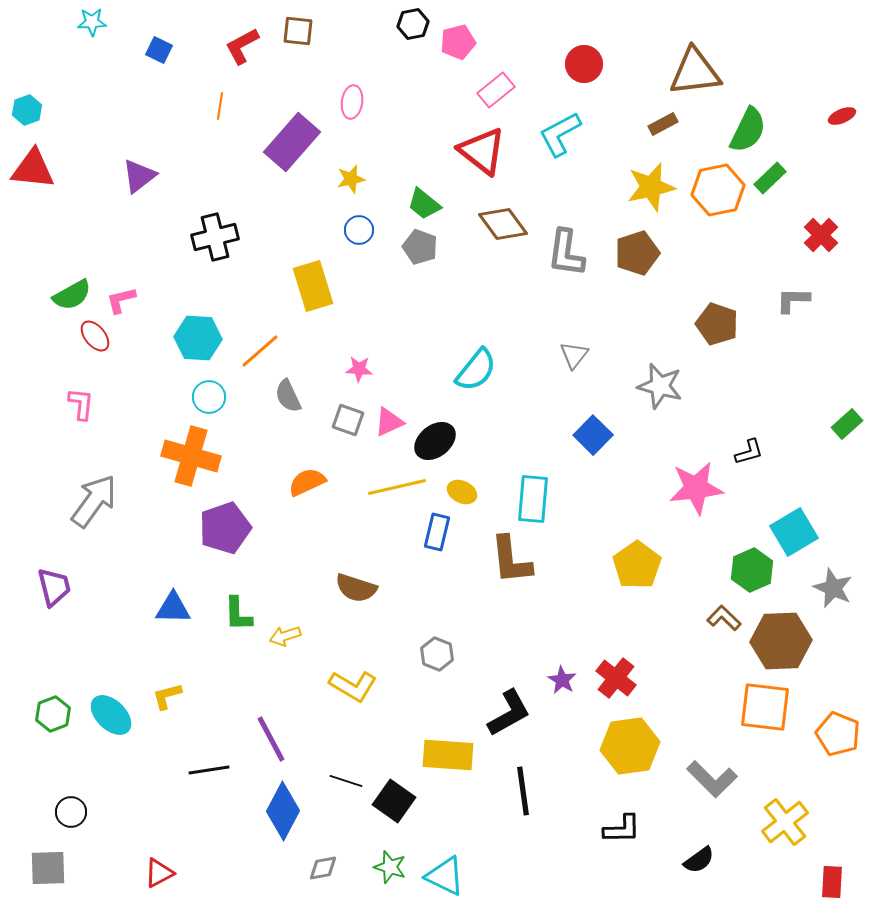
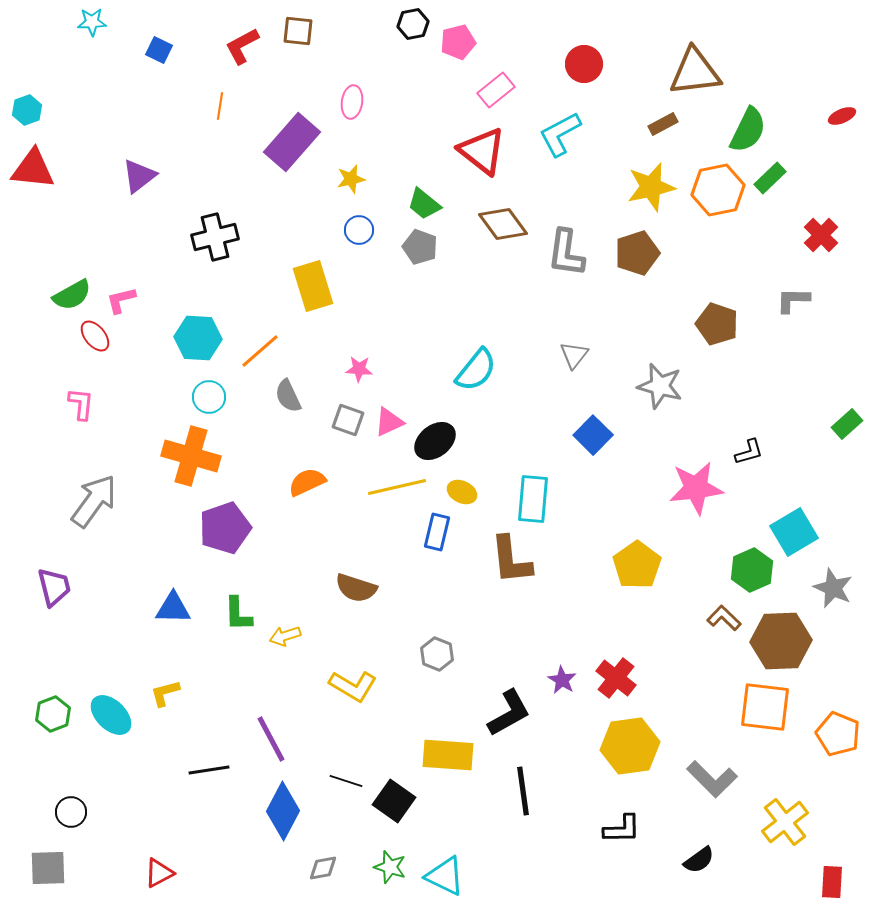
yellow L-shape at (167, 696): moved 2 px left, 3 px up
